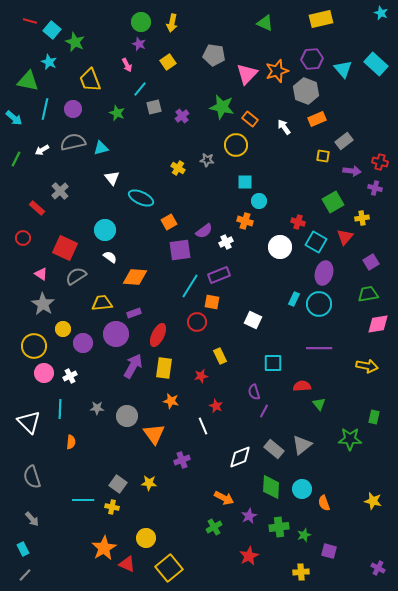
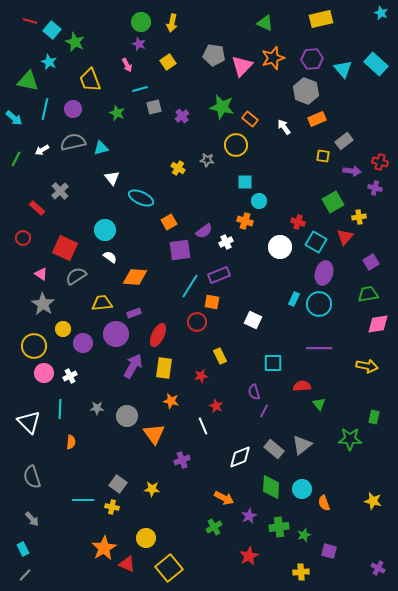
orange star at (277, 71): moved 4 px left, 13 px up
pink triangle at (247, 74): moved 5 px left, 8 px up
cyan line at (140, 89): rotated 35 degrees clockwise
yellow cross at (362, 218): moved 3 px left, 1 px up
yellow star at (149, 483): moved 3 px right, 6 px down
